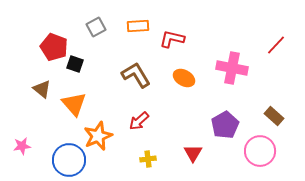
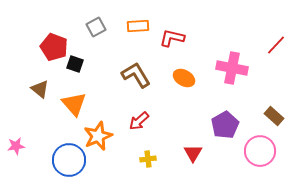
red L-shape: moved 1 px up
brown triangle: moved 2 px left
pink star: moved 6 px left
